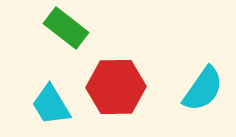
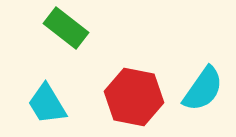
red hexagon: moved 18 px right, 10 px down; rotated 12 degrees clockwise
cyan trapezoid: moved 4 px left, 1 px up
